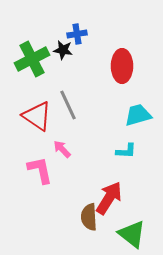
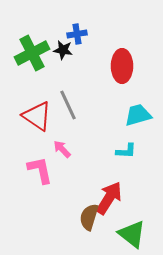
green cross: moved 6 px up
brown semicircle: rotated 20 degrees clockwise
